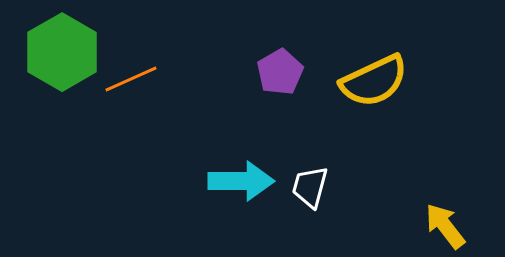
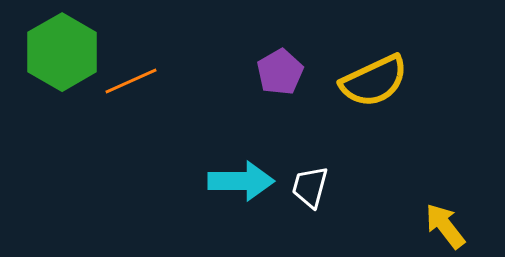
orange line: moved 2 px down
